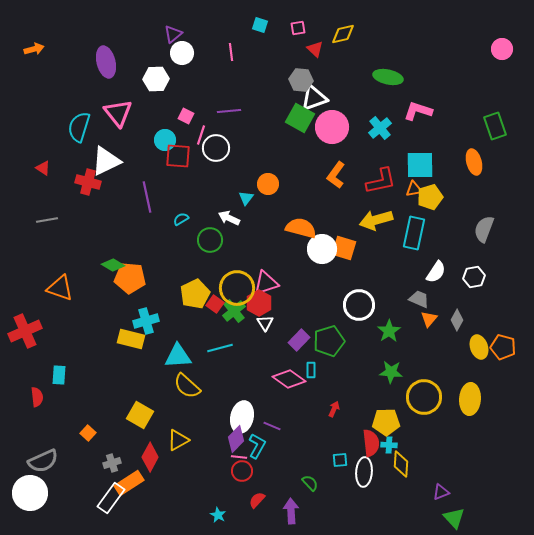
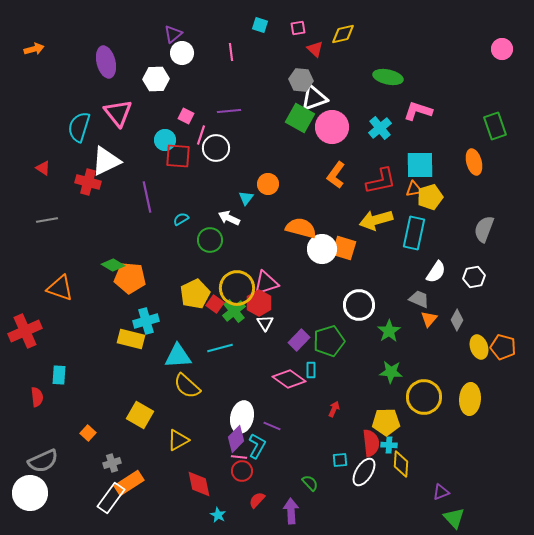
red diamond at (150, 457): moved 49 px right, 27 px down; rotated 40 degrees counterclockwise
white ellipse at (364, 472): rotated 28 degrees clockwise
